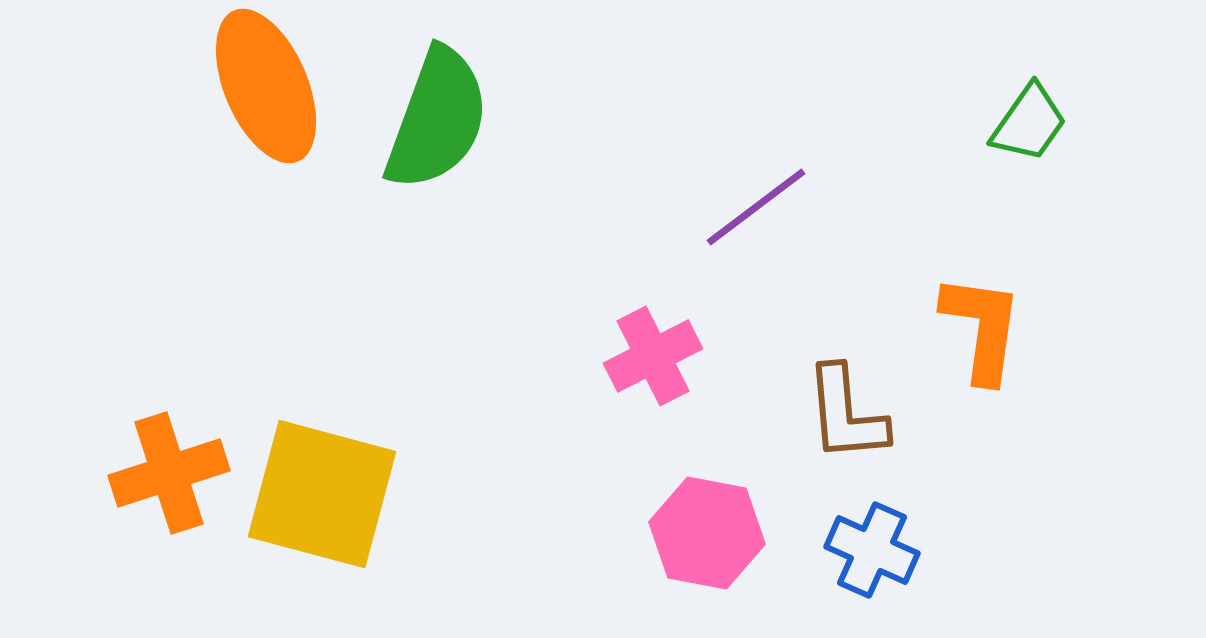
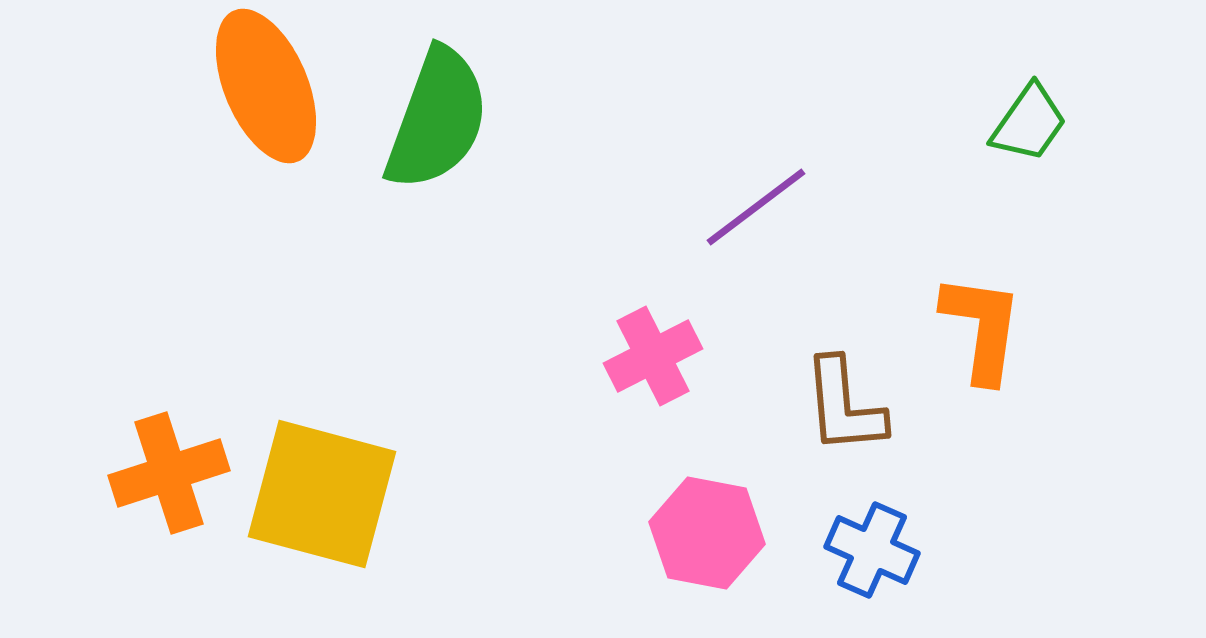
brown L-shape: moved 2 px left, 8 px up
